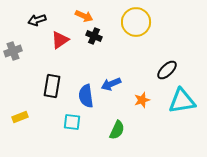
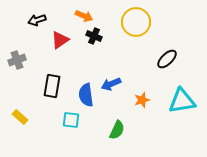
gray cross: moved 4 px right, 9 px down
black ellipse: moved 11 px up
blue semicircle: moved 1 px up
yellow rectangle: rotated 63 degrees clockwise
cyan square: moved 1 px left, 2 px up
